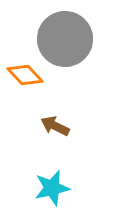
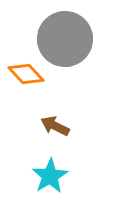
orange diamond: moved 1 px right, 1 px up
cyan star: moved 2 px left, 12 px up; rotated 18 degrees counterclockwise
